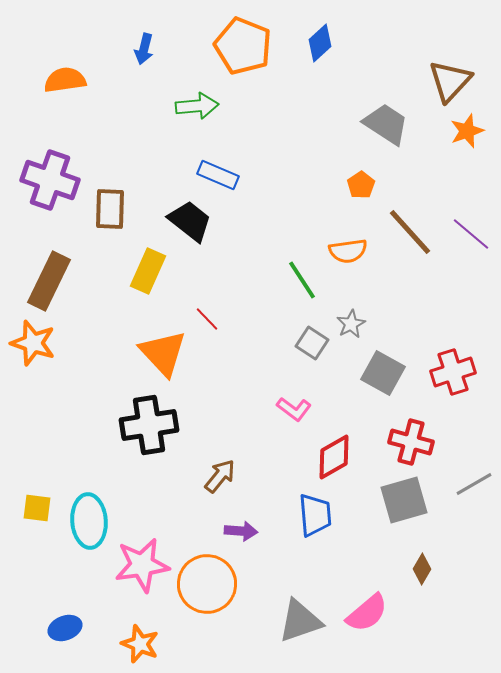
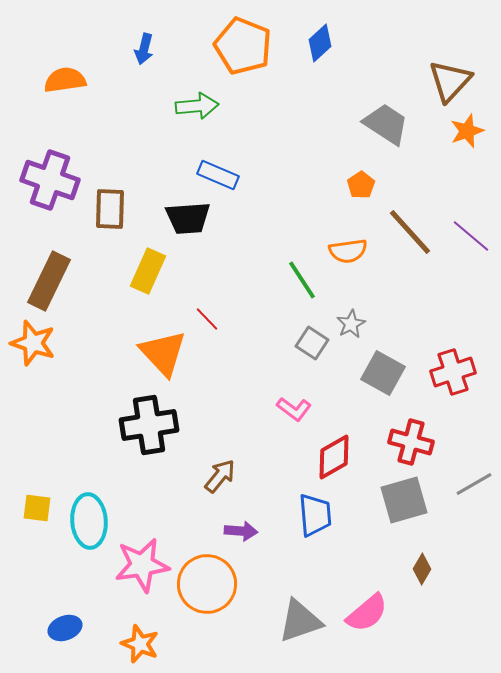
black trapezoid at (190, 221): moved 2 px left, 3 px up; rotated 138 degrees clockwise
purple line at (471, 234): moved 2 px down
